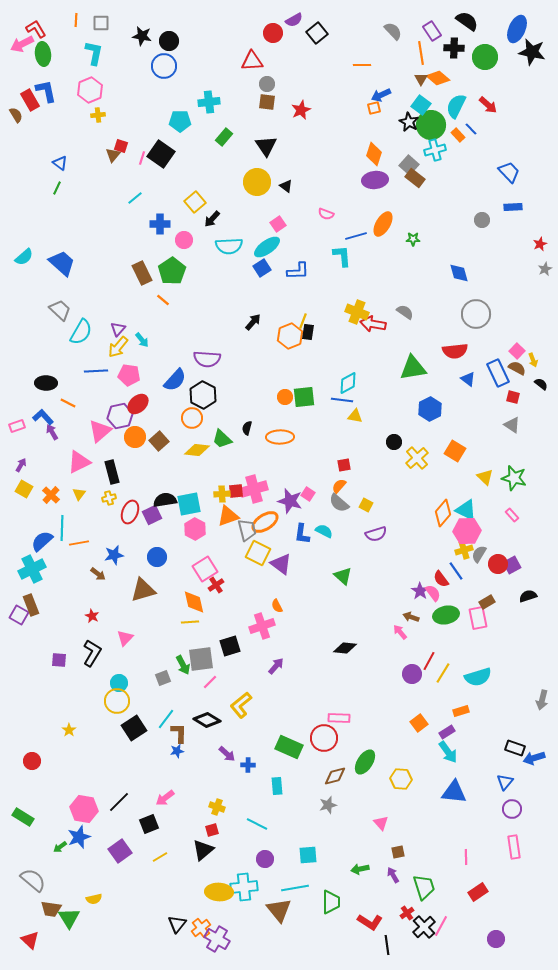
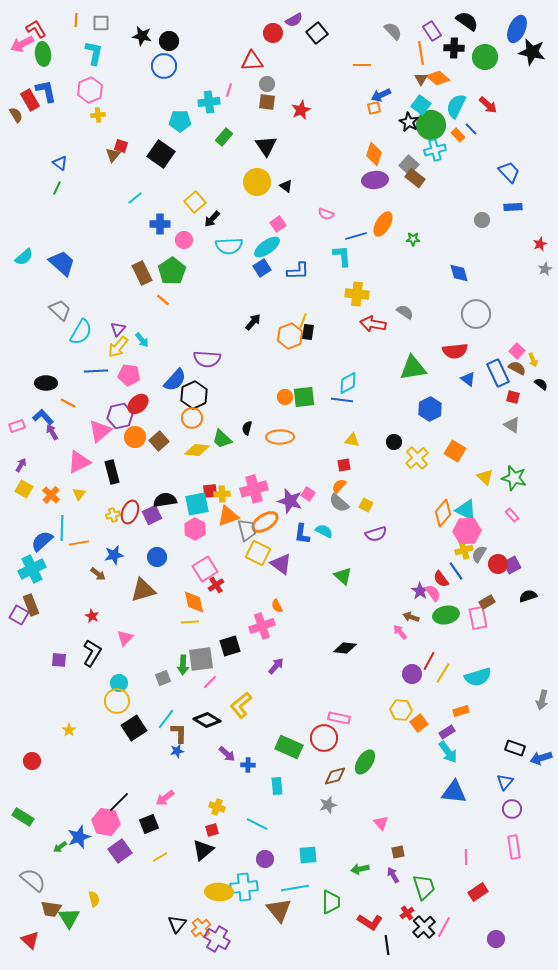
pink line at (142, 158): moved 87 px right, 68 px up
yellow cross at (357, 312): moved 18 px up; rotated 15 degrees counterclockwise
black hexagon at (203, 395): moved 9 px left; rotated 8 degrees clockwise
yellow triangle at (355, 416): moved 3 px left, 24 px down
red square at (236, 491): moved 26 px left
yellow cross at (109, 498): moved 4 px right, 17 px down
cyan square at (189, 504): moved 8 px right
green arrow at (183, 665): rotated 30 degrees clockwise
pink rectangle at (339, 718): rotated 10 degrees clockwise
blue arrow at (534, 758): moved 7 px right
yellow hexagon at (401, 779): moved 69 px up
pink hexagon at (84, 809): moved 22 px right, 13 px down
yellow semicircle at (94, 899): rotated 91 degrees counterclockwise
pink line at (441, 926): moved 3 px right, 1 px down
